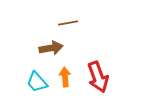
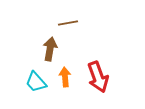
brown arrow: moved 1 px left, 1 px down; rotated 70 degrees counterclockwise
cyan trapezoid: moved 1 px left
